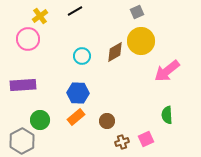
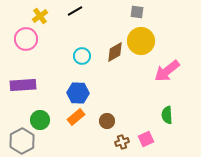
gray square: rotated 32 degrees clockwise
pink circle: moved 2 px left
